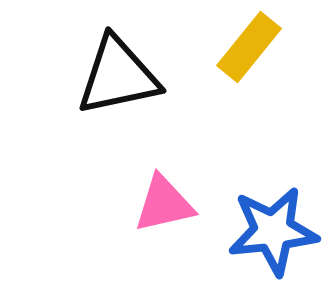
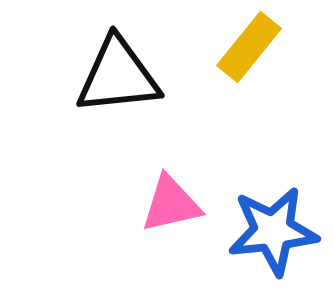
black triangle: rotated 6 degrees clockwise
pink triangle: moved 7 px right
